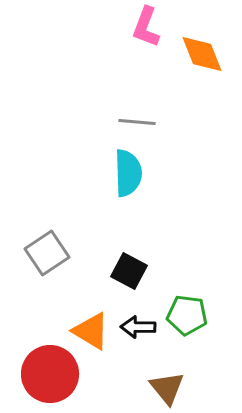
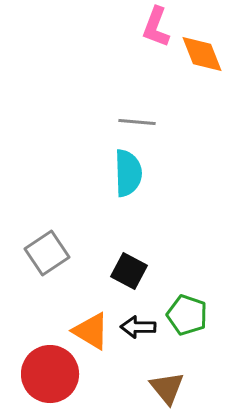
pink L-shape: moved 10 px right
green pentagon: rotated 12 degrees clockwise
